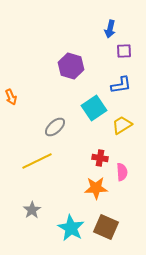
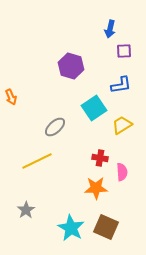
gray star: moved 6 px left
